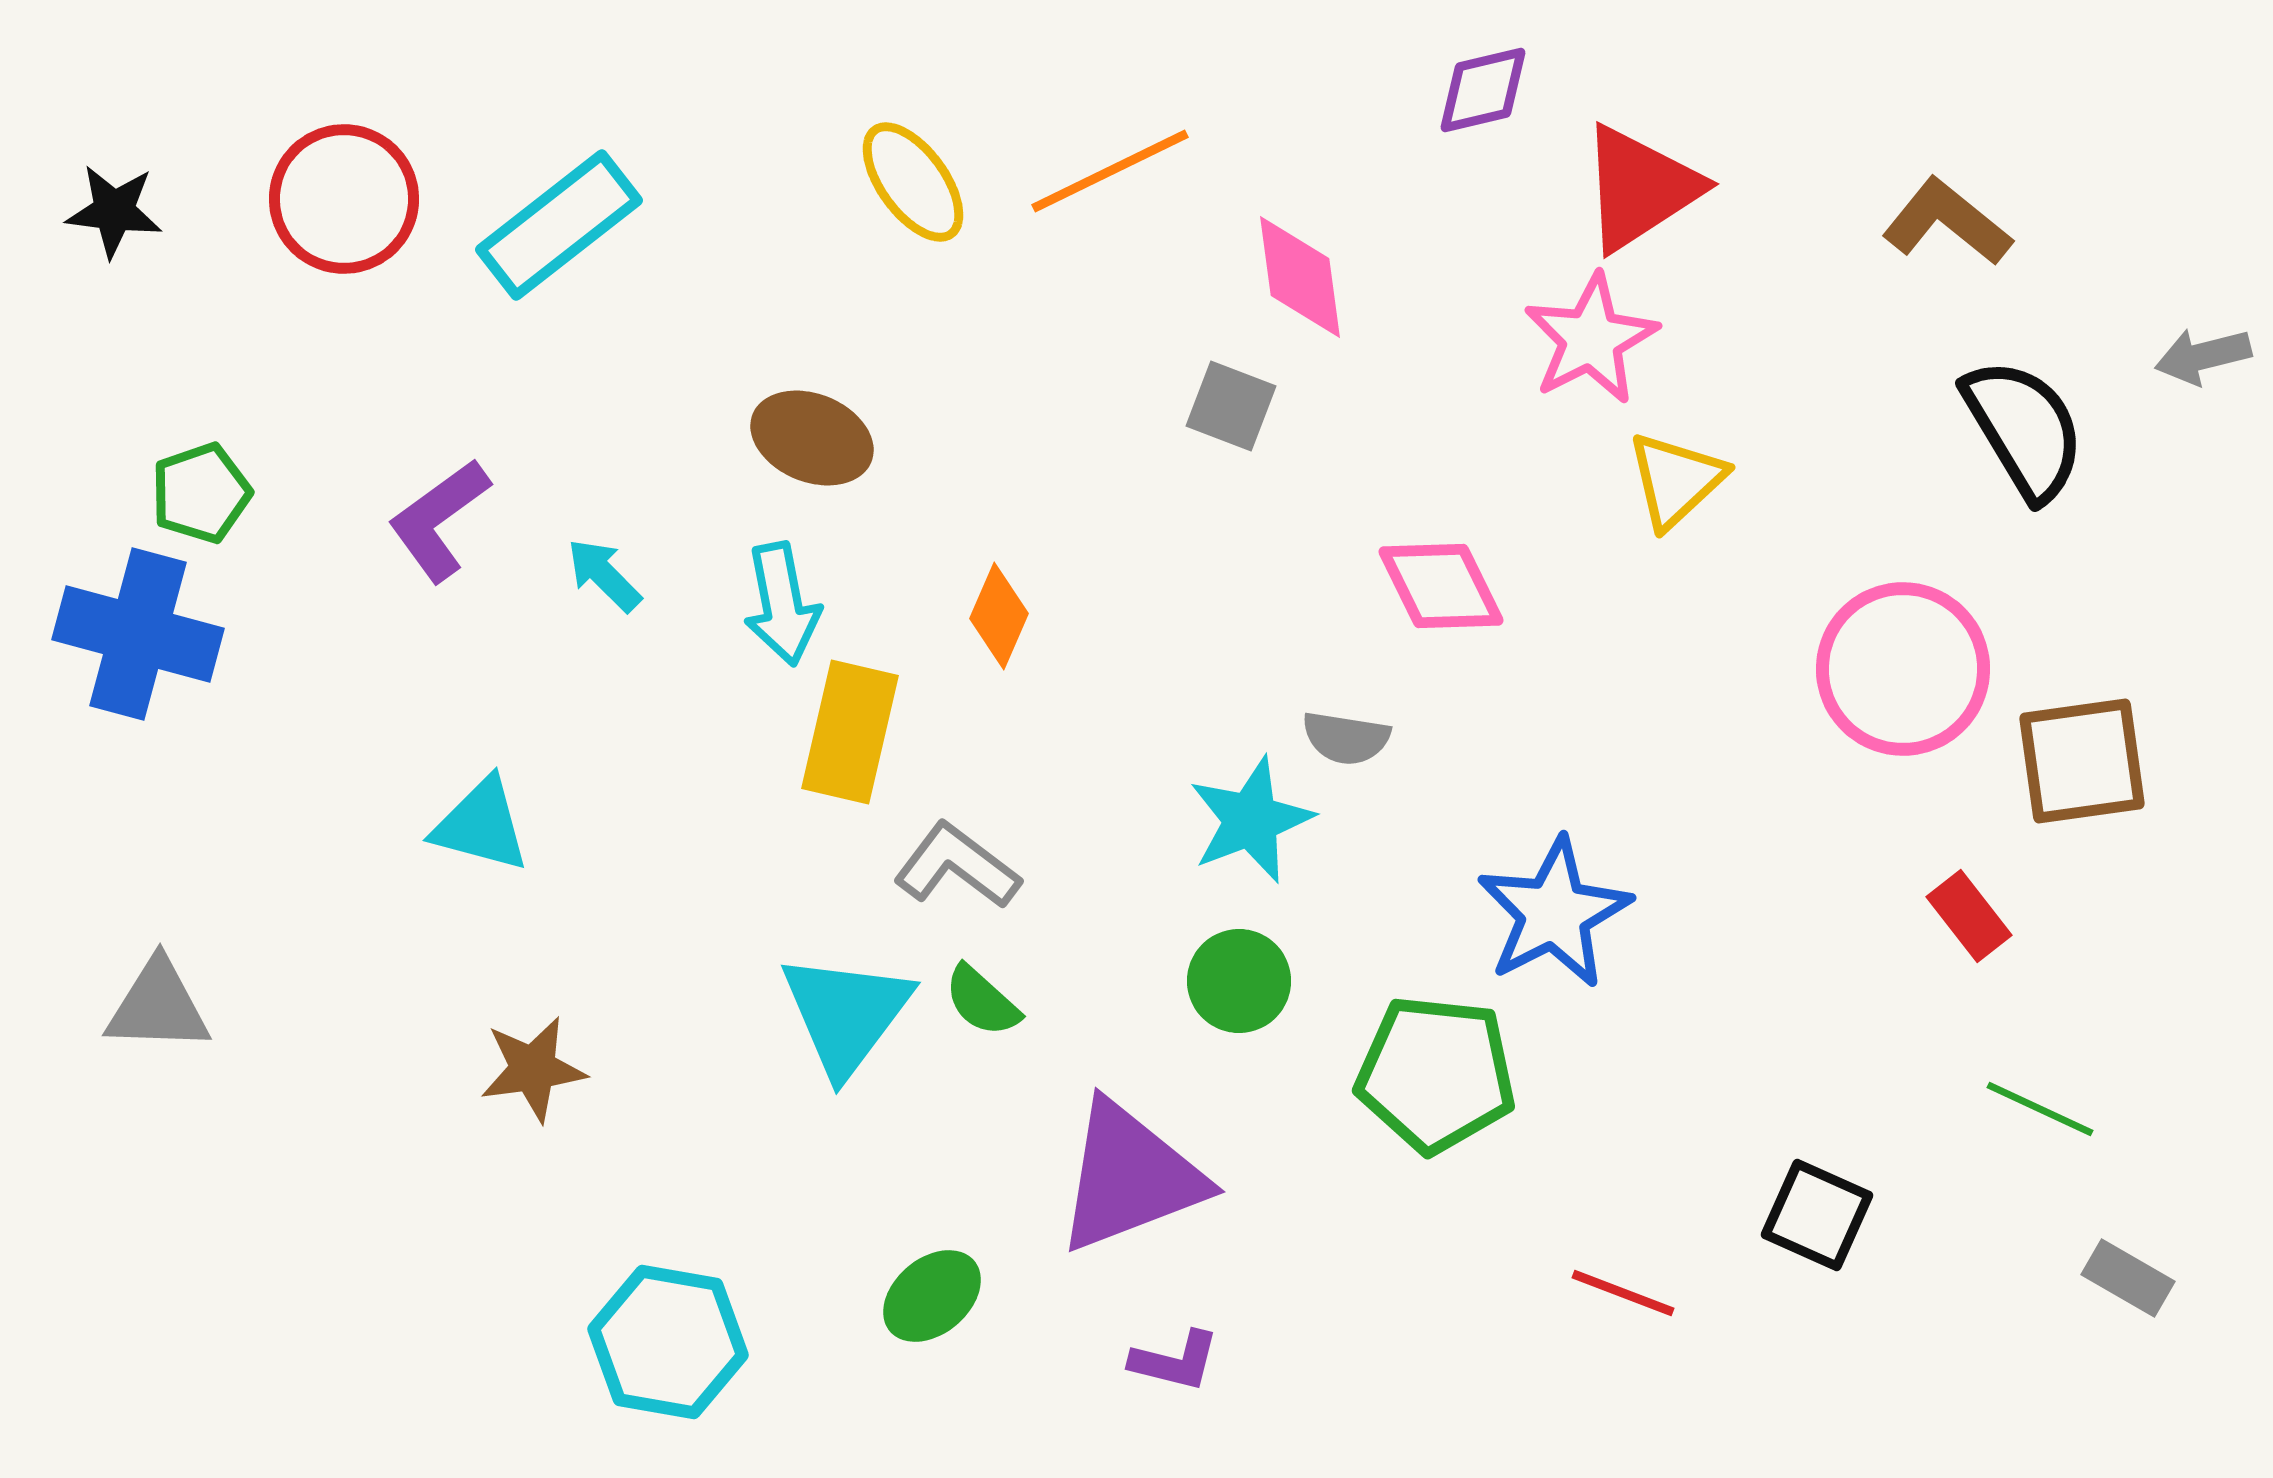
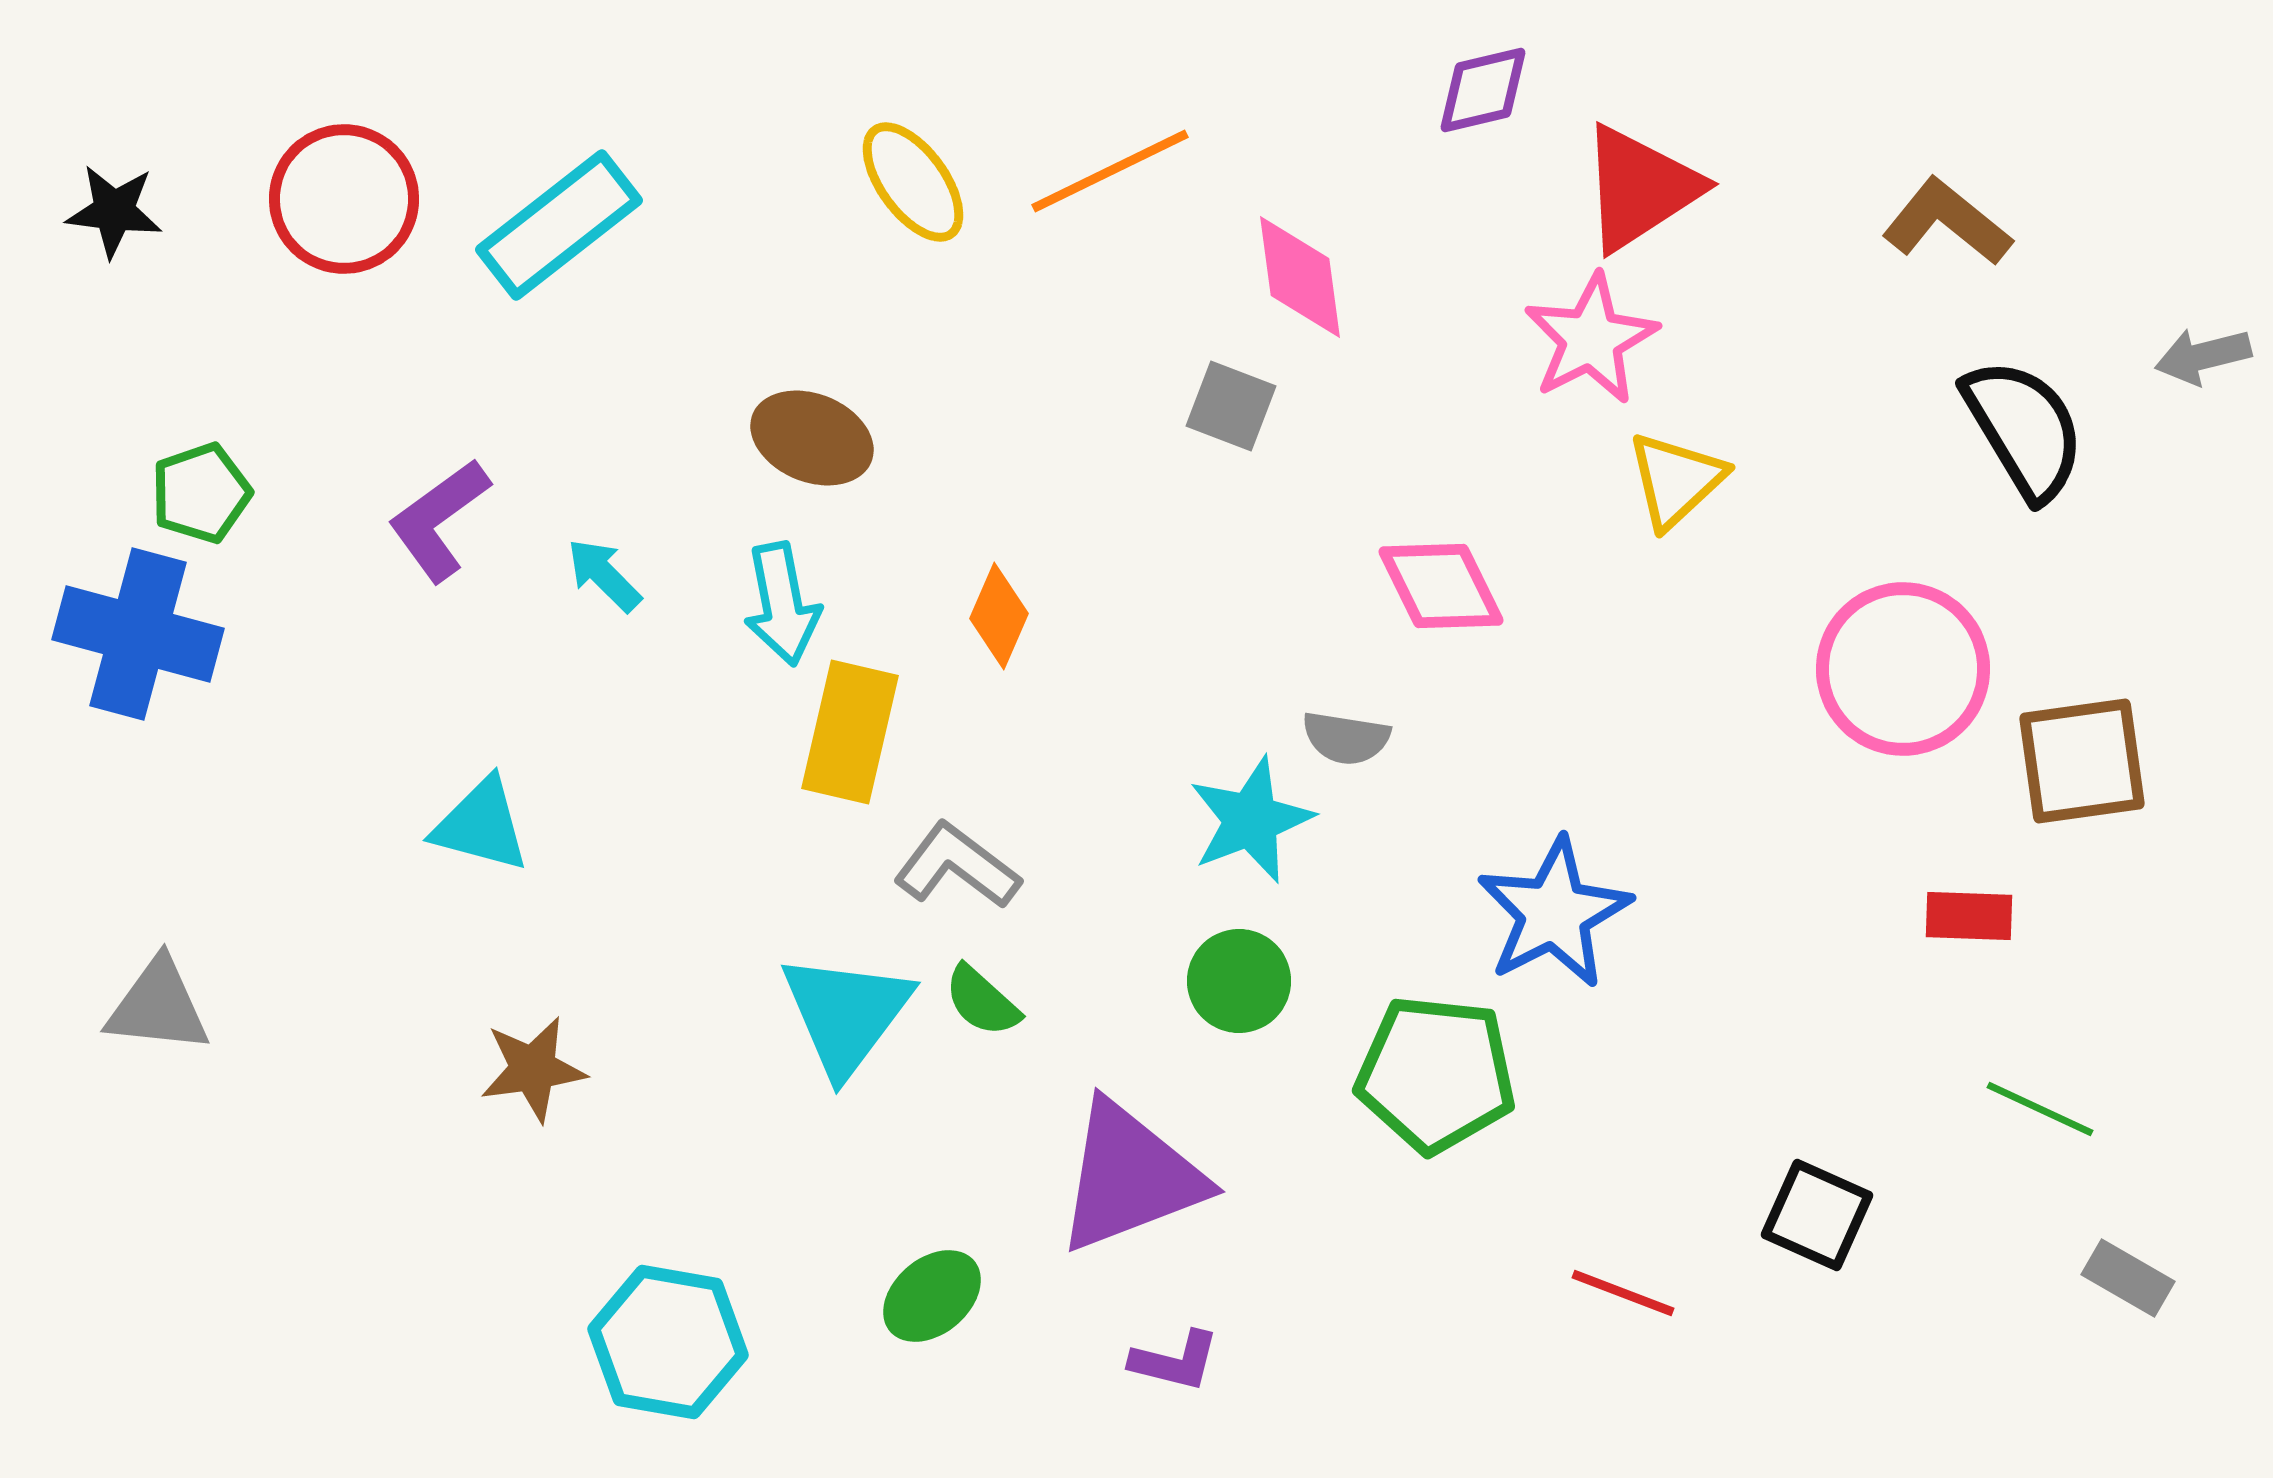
red rectangle at (1969, 916): rotated 50 degrees counterclockwise
gray triangle at (158, 1006): rotated 4 degrees clockwise
